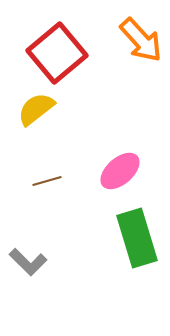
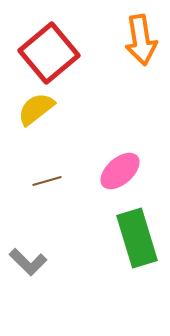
orange arrow: rotated 33 degrees clockwise
red square: moved 8 px left
